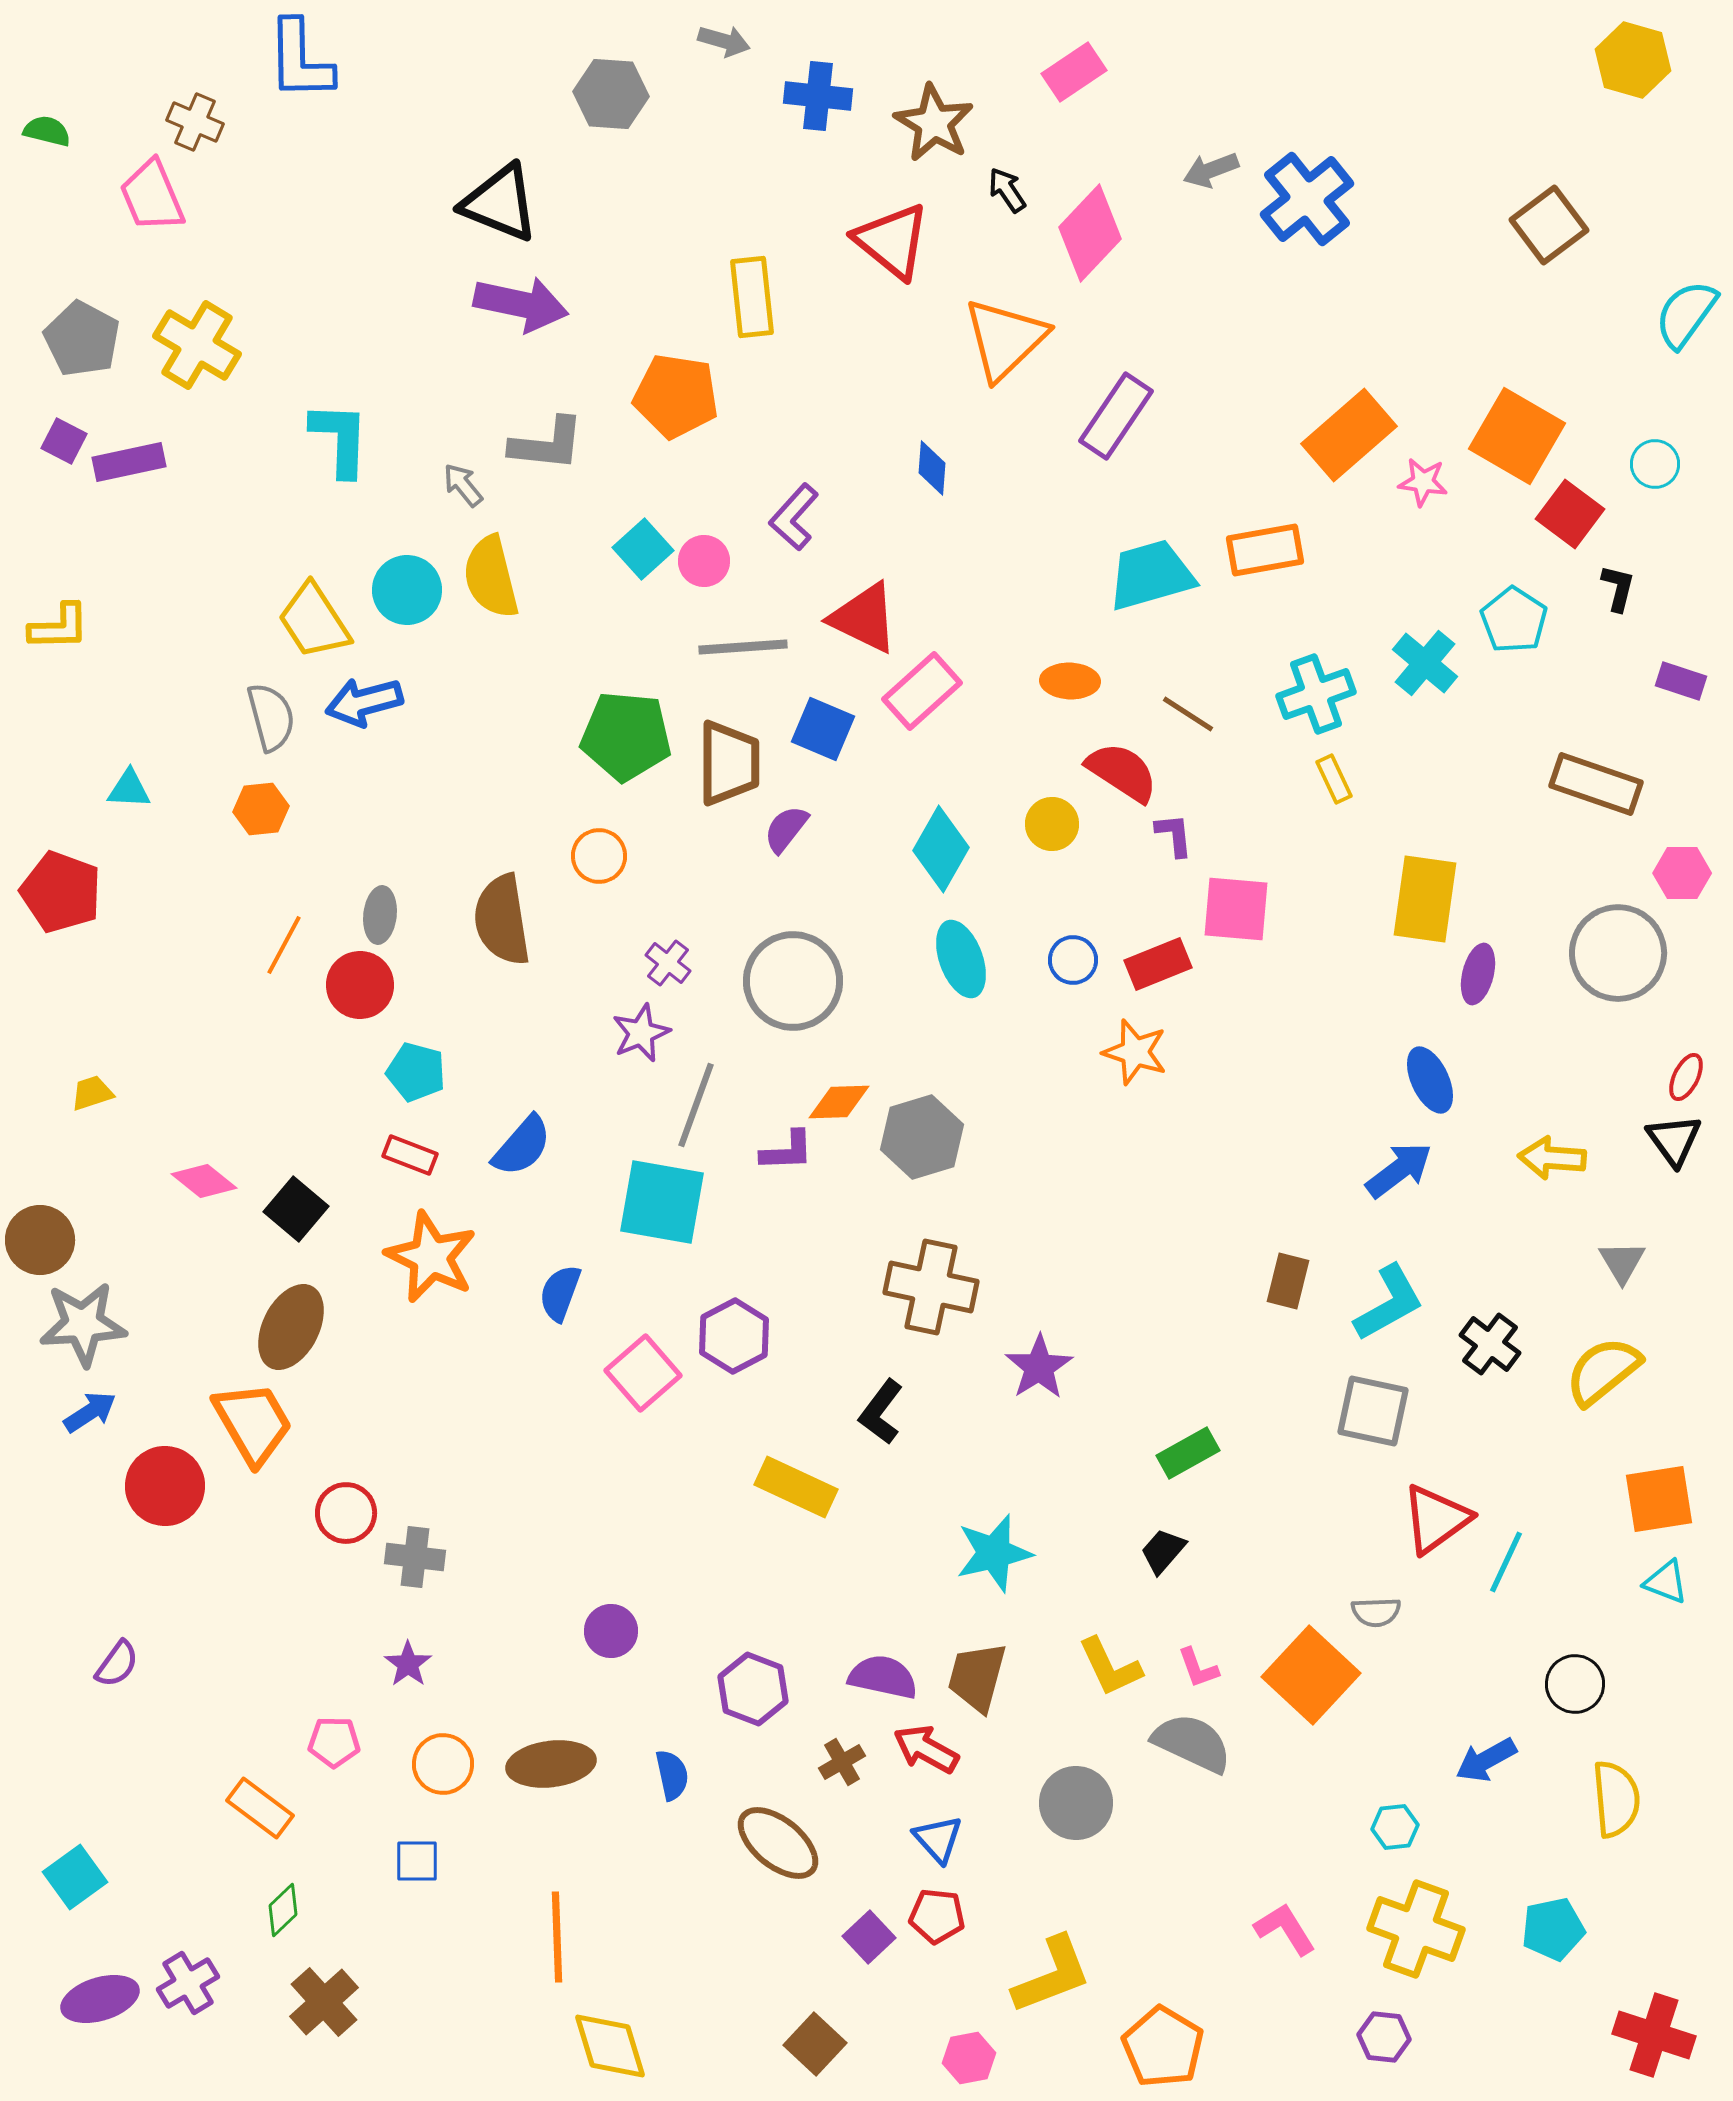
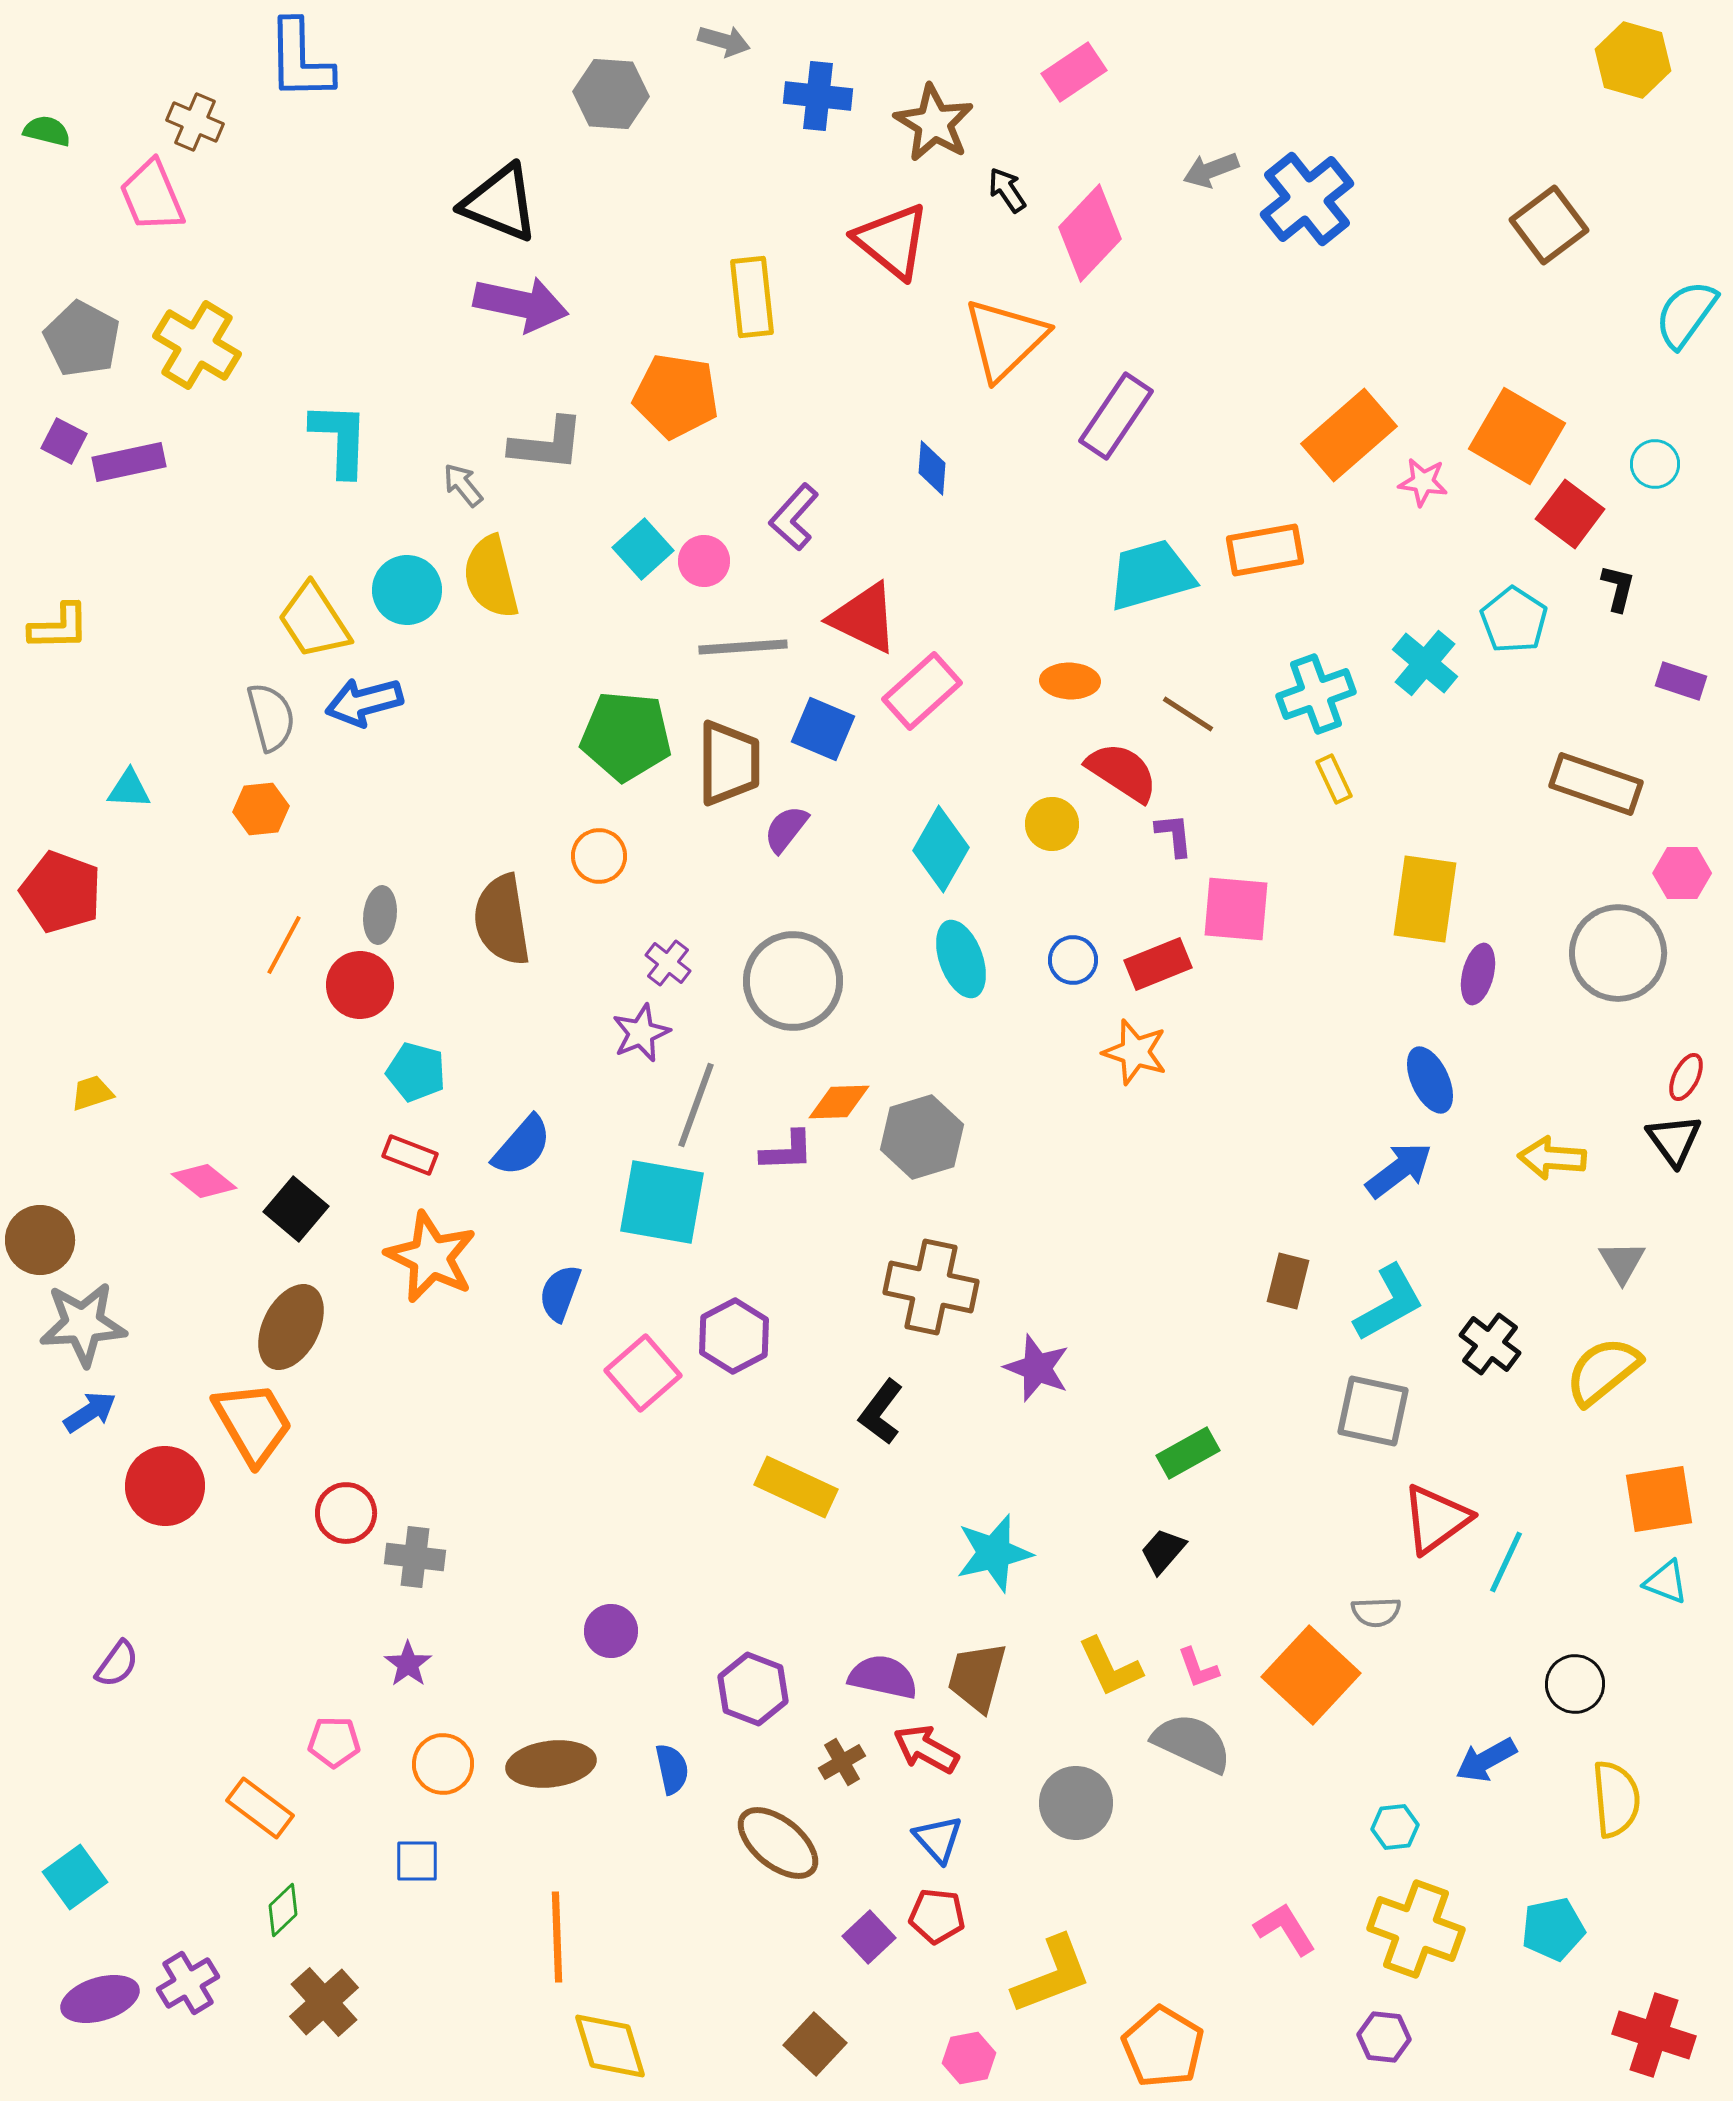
purple star at (1039, 1367): moved 2 px left, 1 px down; rotated 18 degrees counterclockwise
blue semicircle at (672, 1775): moved 6 px up
